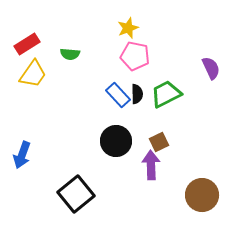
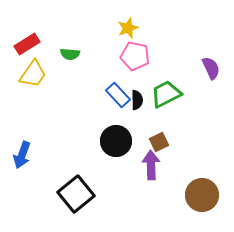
black semicircle: moved 6 px down
